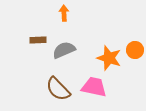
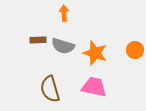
gray semicircle: moved 1 px left, 4 px up; rotated 140 degrees counterclockwise
orange star: moved 14 px left, 5 px up
brown semicircle: moved 8 px left; rotated 28 degrees clockwise
